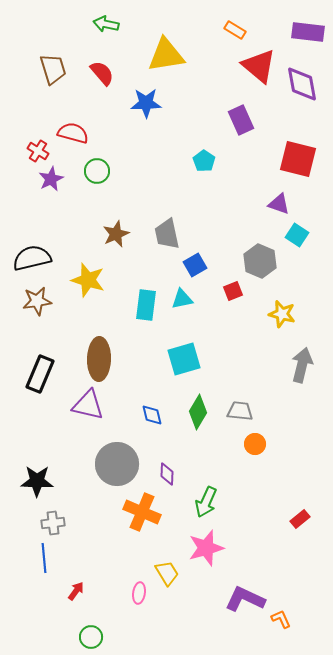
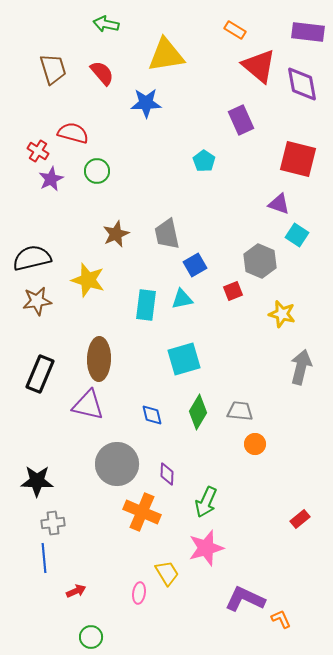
gray arrow at (302, 365): moved 1 px left, 2 px down
red arrow at (76, 591): rotated 30 degrees clockwise
